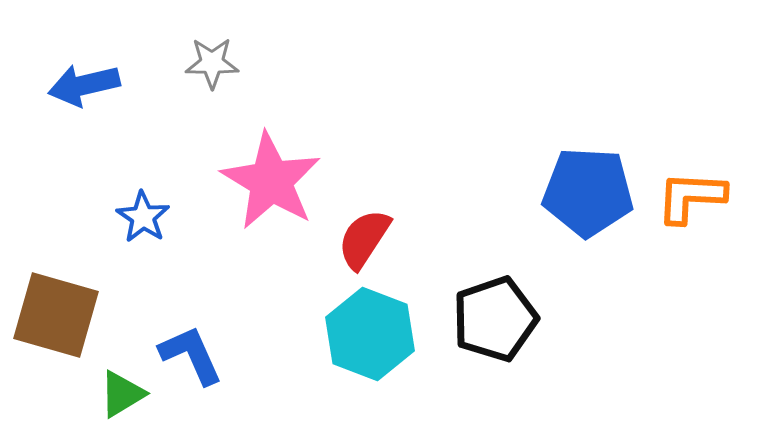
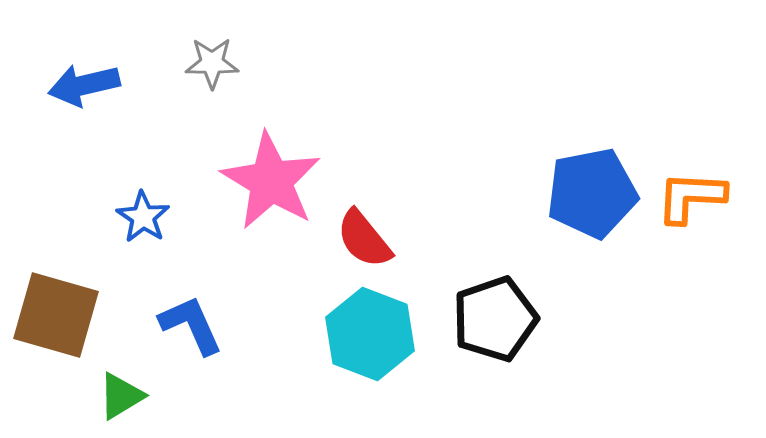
blue pentagon: moved 4 px right, 1 px down; rotated 14 degrees counterclockwise
red semicircle: rotated 72 degrees counterclockwise
blue L-shape: moved 30 px up
green triangle: moved 1 px left, 2 px down
